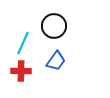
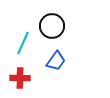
black circle: moved 2 px left
red cross: moved 1 px left, 7 px down
